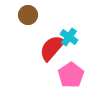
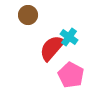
pink pentagon: rotated 10 degrees counterclockwise
